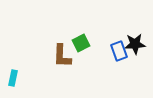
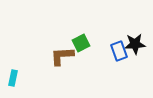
brown L-shape: rotated 85 degrees clockwise
